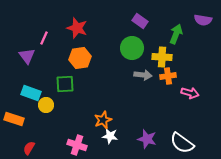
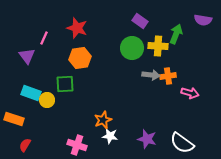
yellow cross: moved 4 px left, 11 px up
gray arrow: moved 8 px right
yellow circle: moved 1 px right, 5 px up
red semicircle: moved 4 px left, 3 px up
